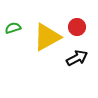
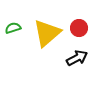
red circle: moved 2 px right, 1 px down
yellow triangle: moved 4 px up; rotated 12 degrees counterclockwise
